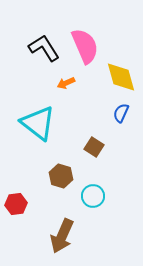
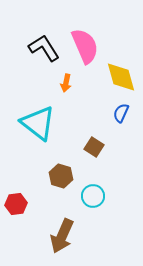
orange arrow: rotated 54 degrees counterclockwise
